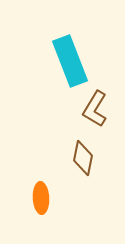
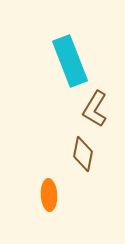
brown diamond: moved 4 px up
orange ellipse: moved 8 px right, 3 px up
